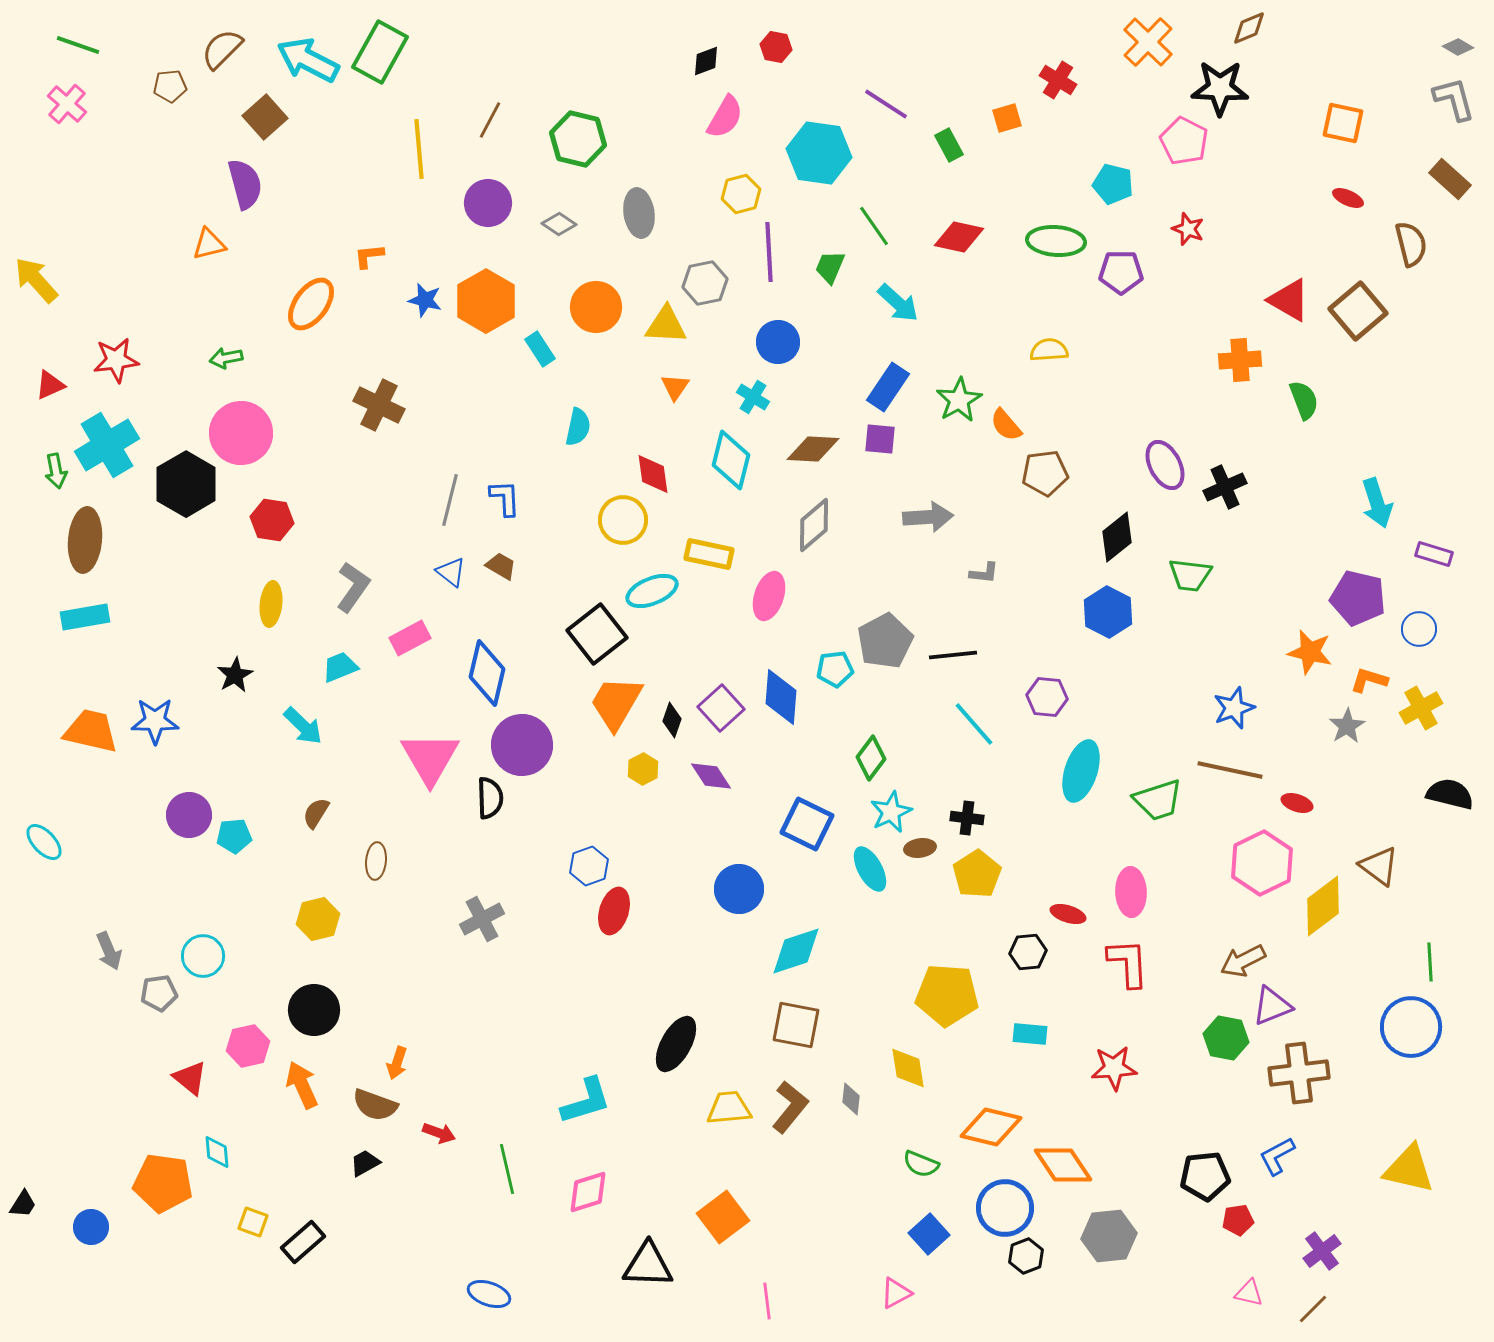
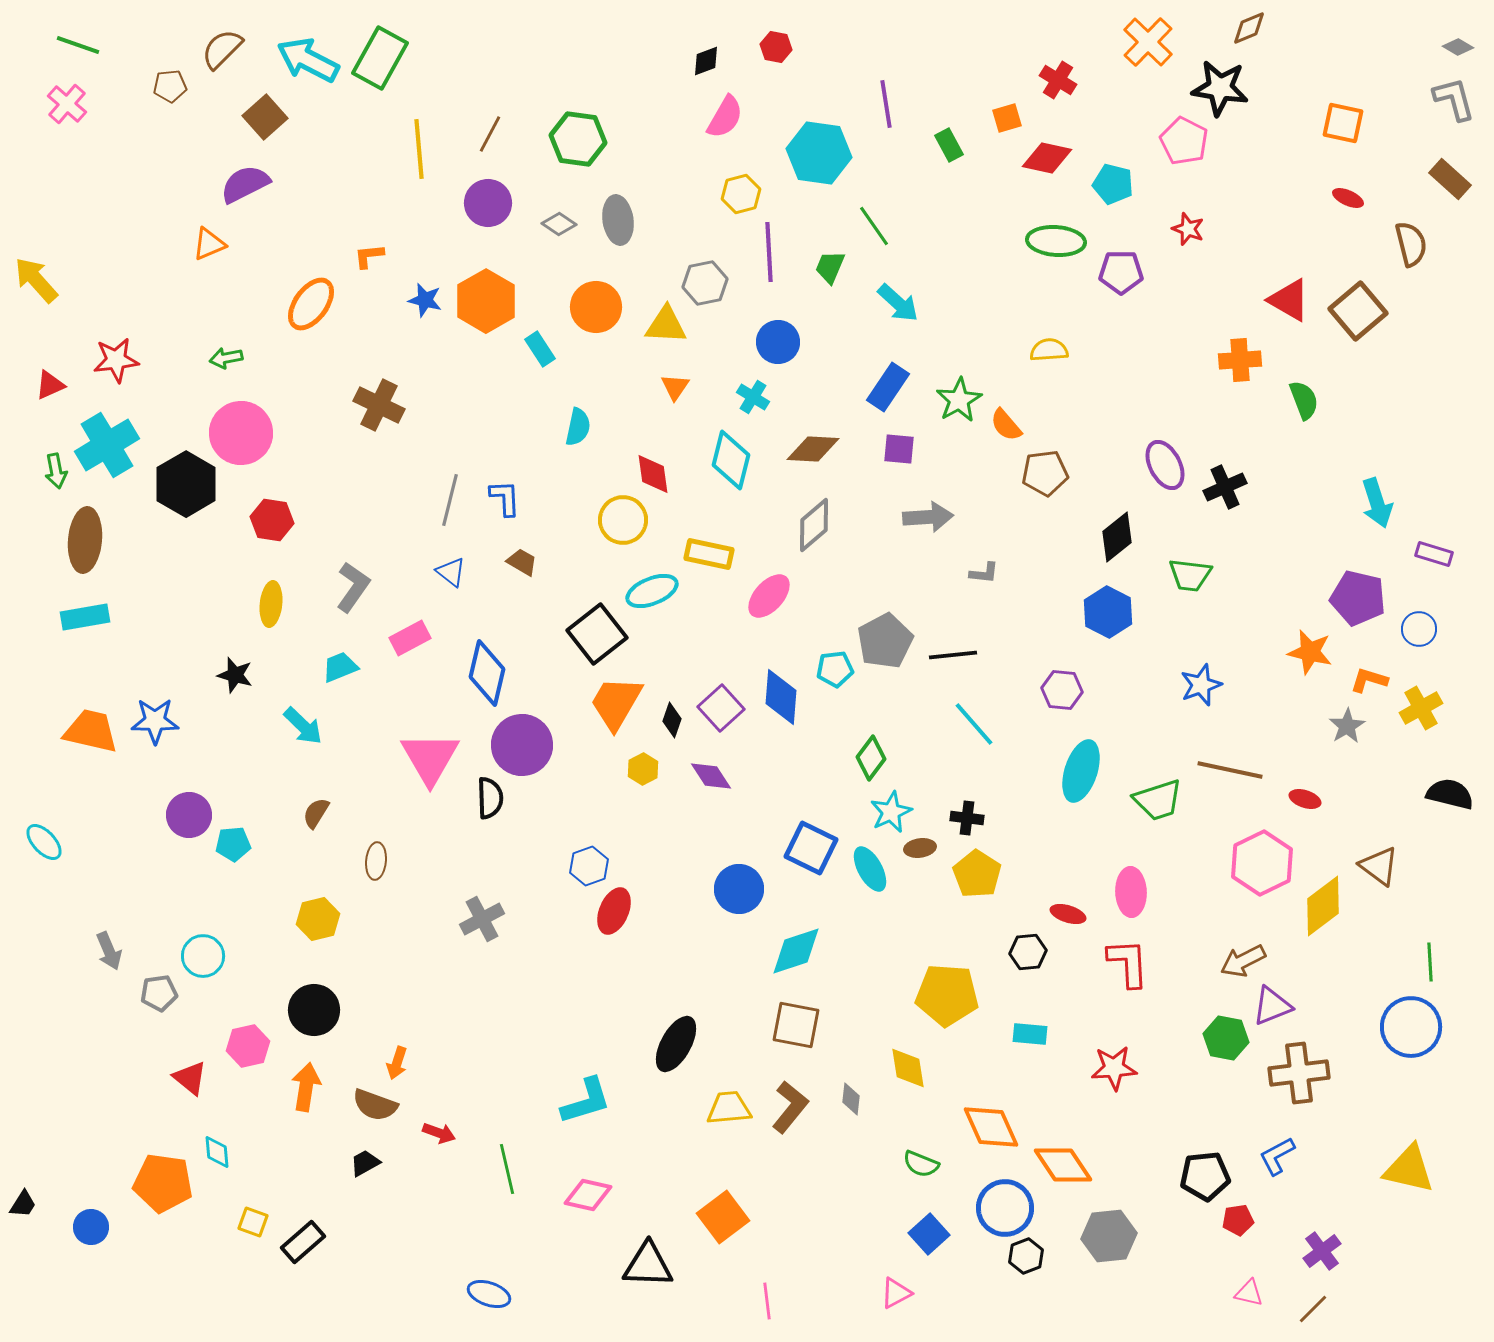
green rectangle at (380, 52): moved 6 px down
black star at (1220, 88): rotated 6 degrees clockwise
purple line at (886, 104): rotated 48 degrees clockwise
brown line at (490, 120): moved 14 px down
green hexagon at (578, 139): rotated 6 degrees counterclockwise
purple semicircle at (245, 184): rotated 102 degrees counterclockwise
gray ellipse at (639, 213): moved 21 px left, 7 px down
red diamond at (959, 237): moved 88 px right, 79 px up
orange triangle at (209, 244): rotated 9 degrees counterclockwise
purple square at (880, 439): moved 19 px right, 10 px down
brown trapezoid at (501, 566): moved 21 px right, 4 px up
pink ellipse at (769, 596): rotated 24 degrees clockwise
black star at (235, 675): rotated 27 degrees counterclockwise
purple hexagon at (1047, 697): moved 15 px right, 7 px up
blue star at (1234, 708): moved 33 px left, 23 px up
red ellipse at (1297, 803): moved 8 px right, 4 px up
blue square at (807, 824): moved 4 px right, 24 px down
cyan pentagon at (234, 836): moved 1 px left, 8 px down
yellow pentagon at (977, 874): rotated 6 degrees counterclockwise
red ellipse at (614, 911): rotated 6 degrees clockwise
orange arrow at (302, 1085): moved 4 px right, 2 px down; rotated 33 degrees clockwise
orange diamond at (991, 1127): rotated 52 degrees clockwise
pink diamond at (588, 1192): moved 3 px down; rotated 30 degrees clockwise
